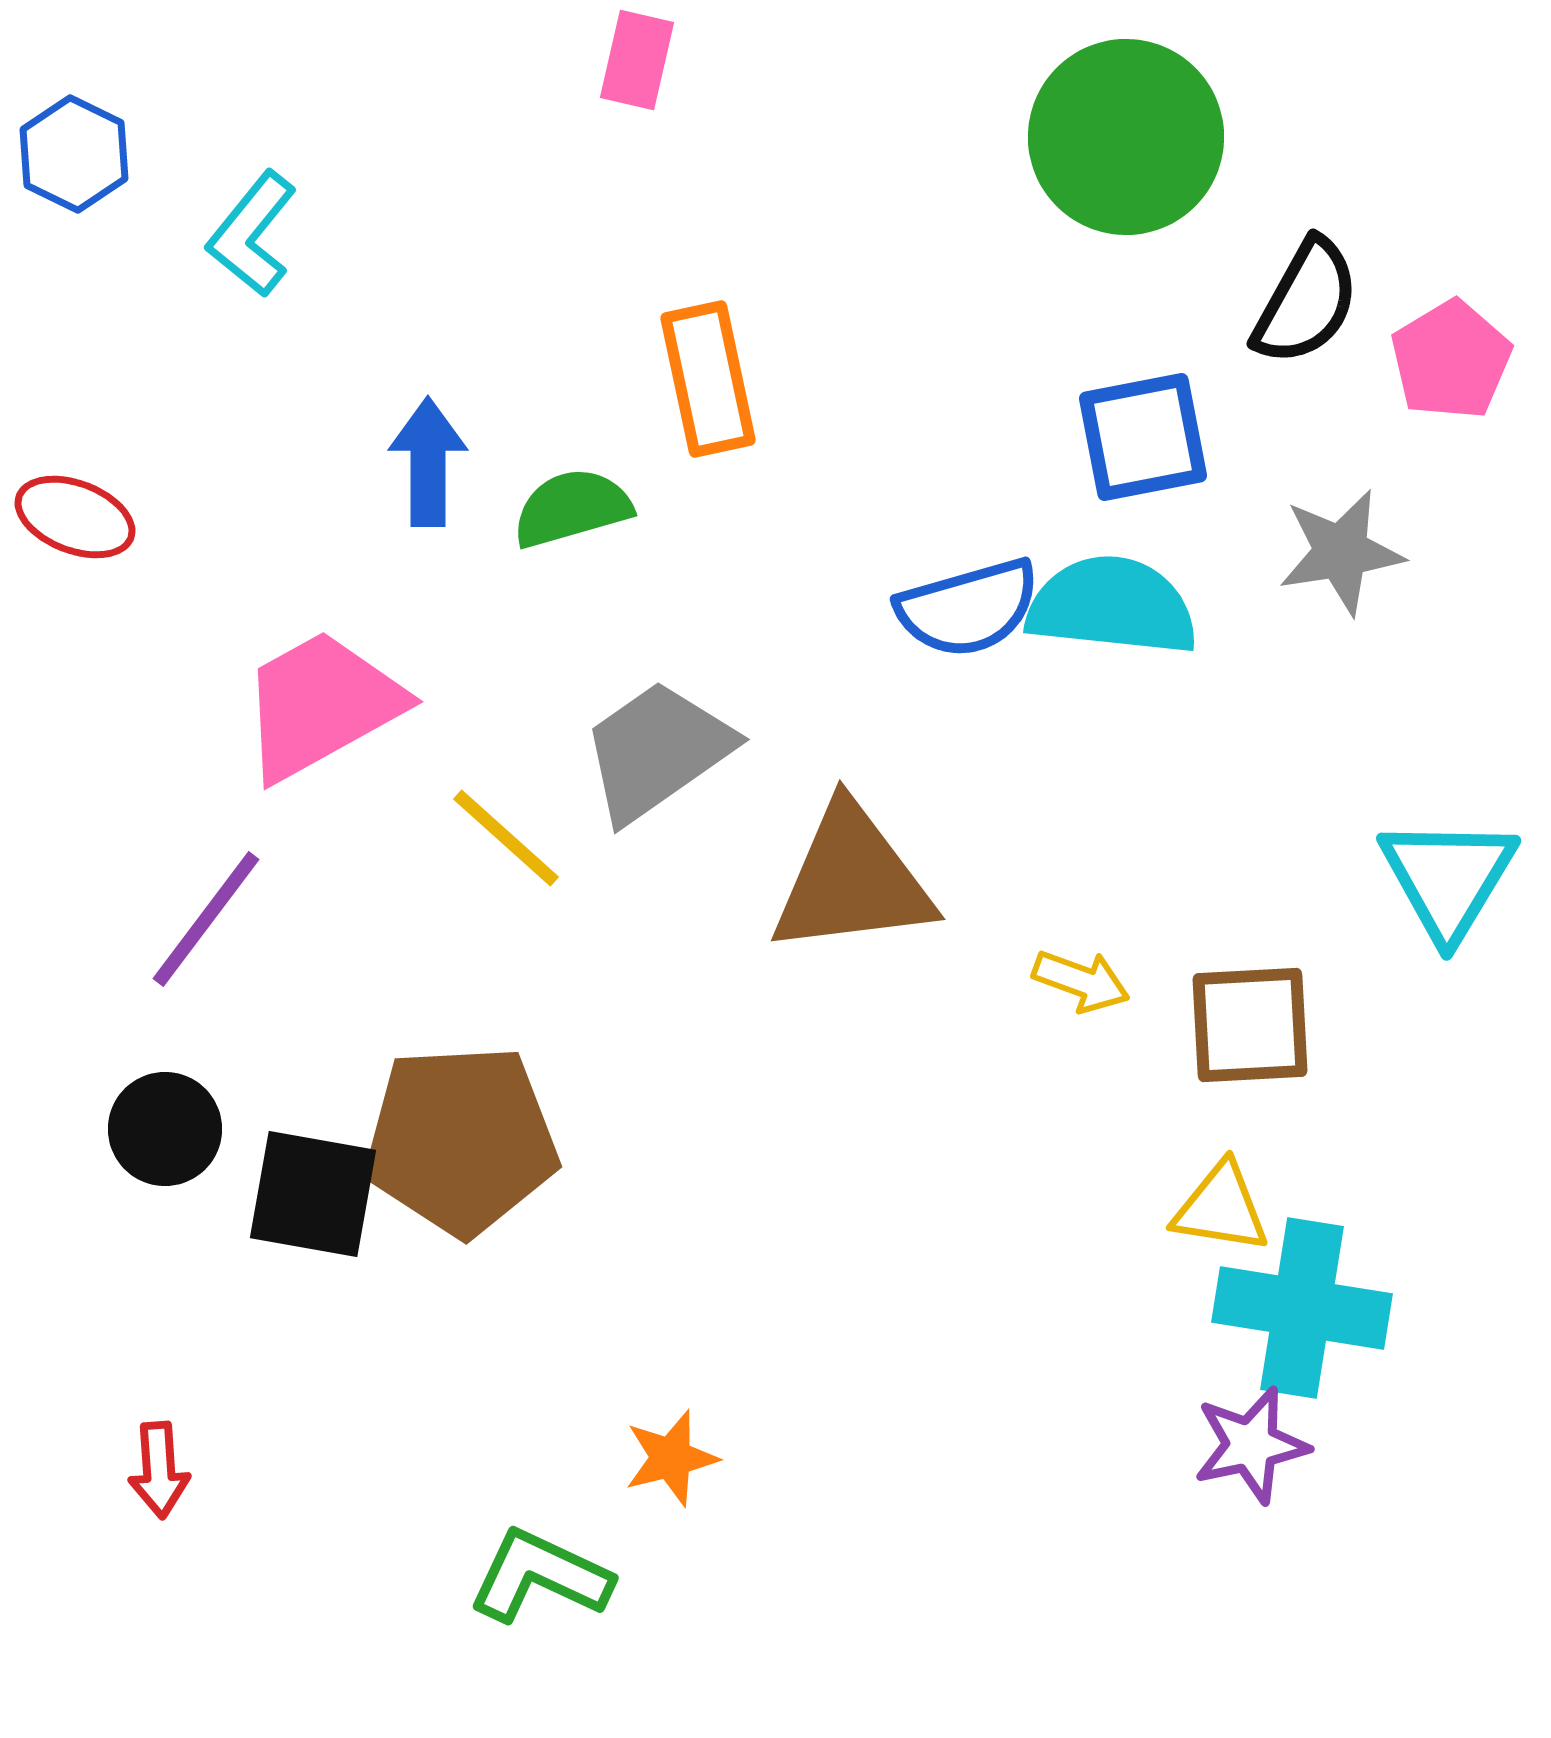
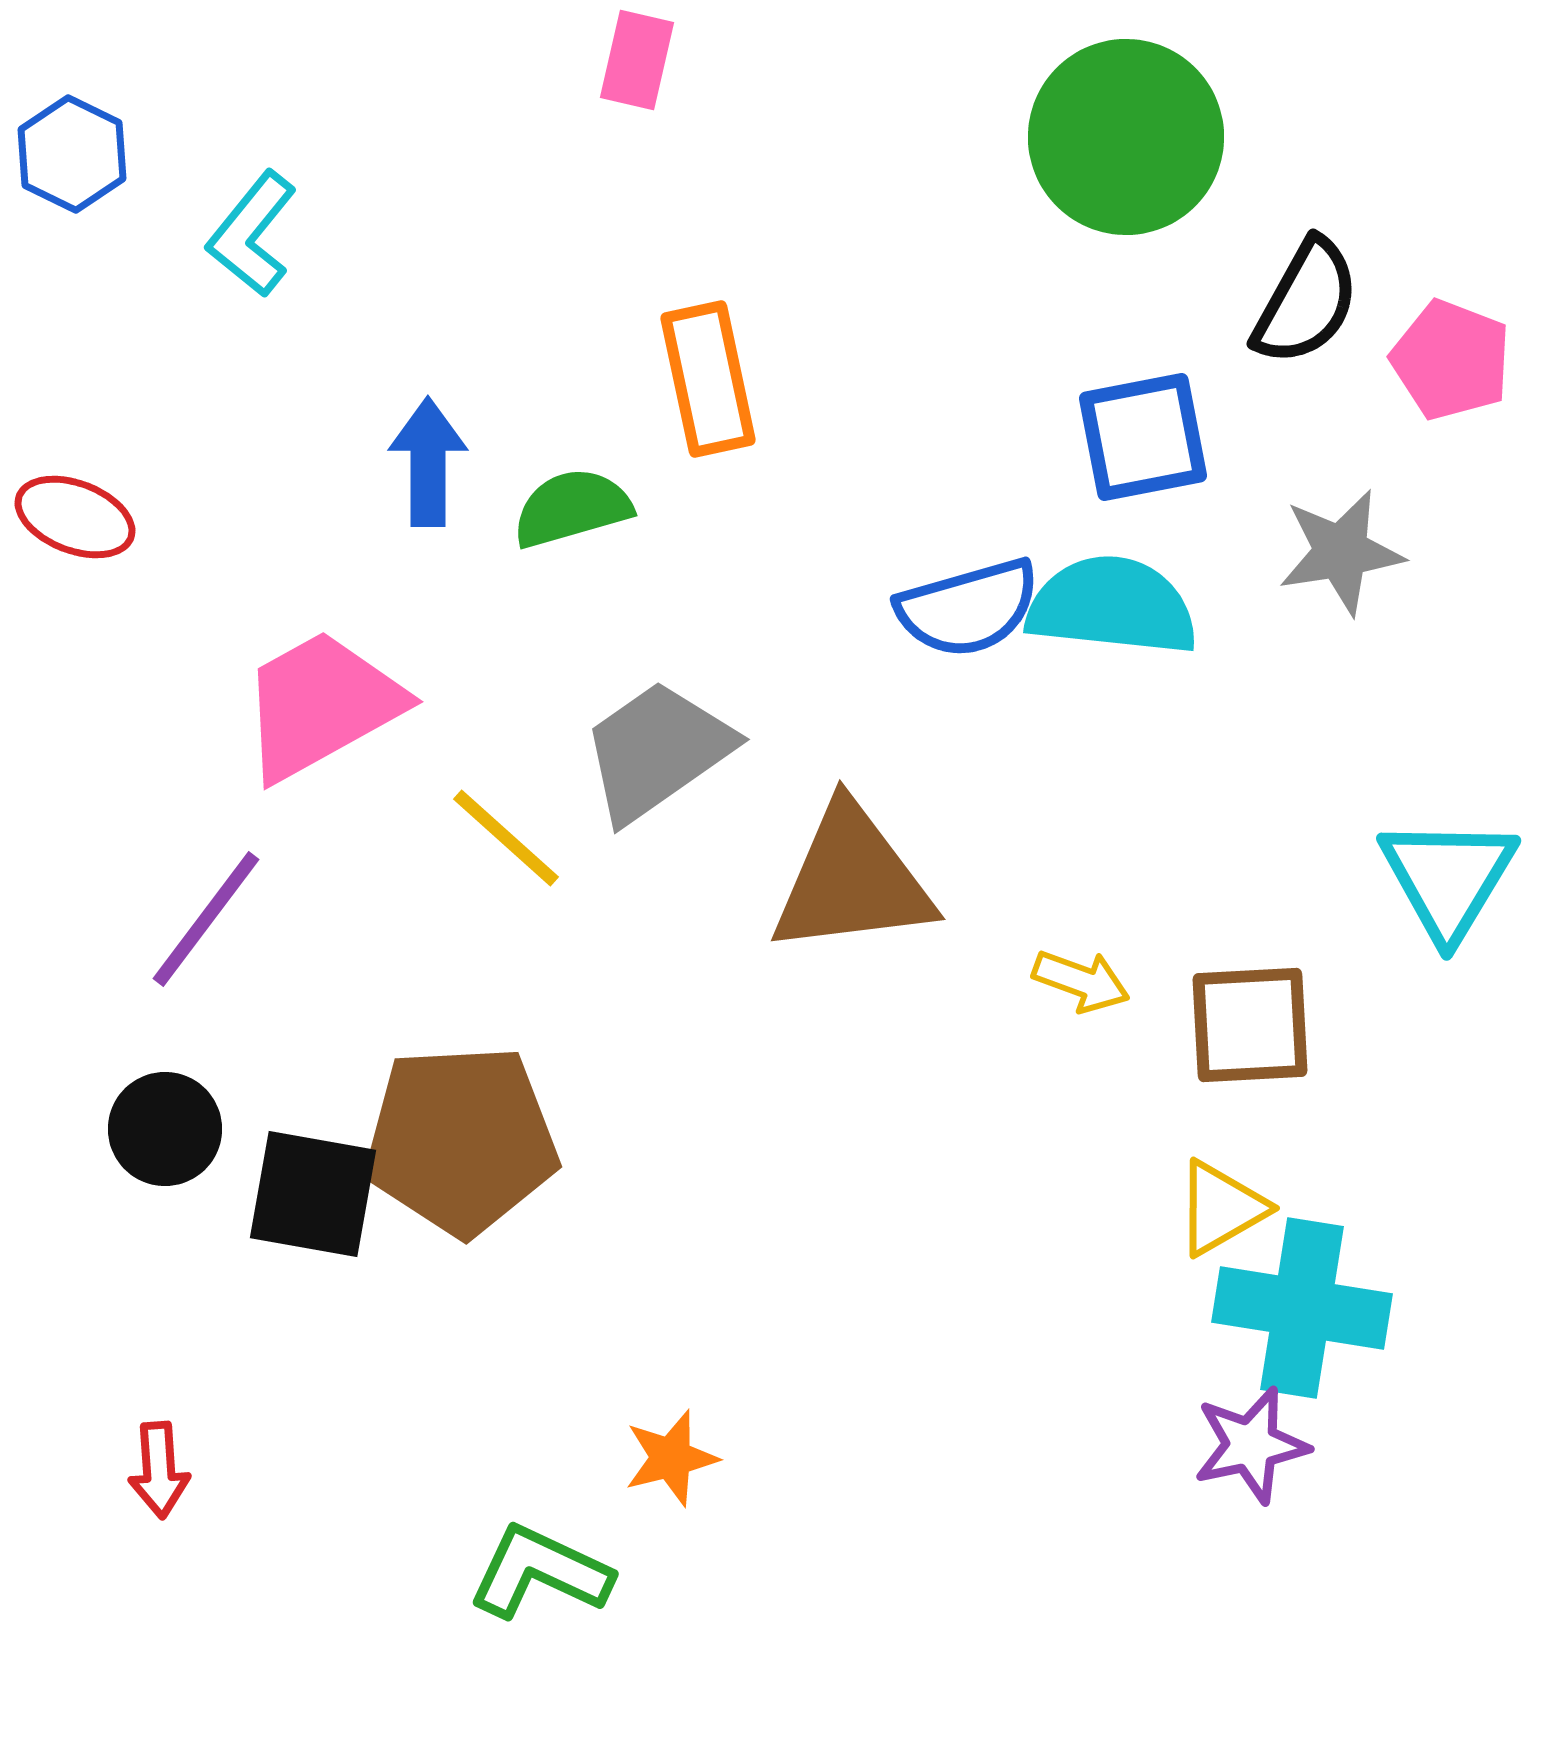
blue hexagon: moved 2 px left
pink pentagon: rotated 20 degrees counterclockwise
yellow triangle: rotated 39 degrees counterclockwise
green L-shape: moved 4 px up
